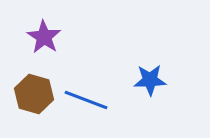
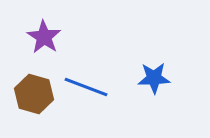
blue star: moved 4 px right, 2 px up
blue line: moved 13 px up
